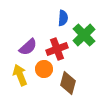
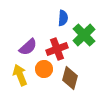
brown diamond: moved 2 px right, 5 px up
